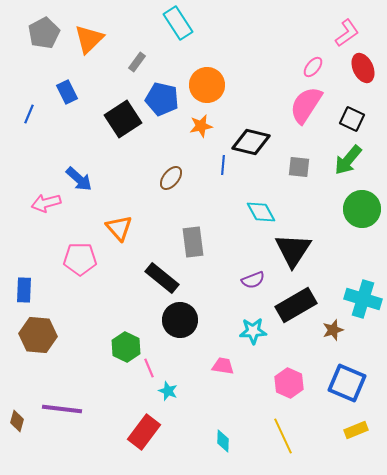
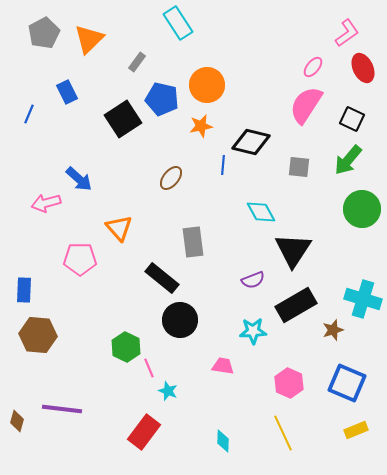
yellow line at (283, 436): moved 3 px up
